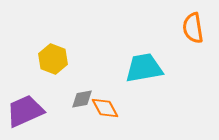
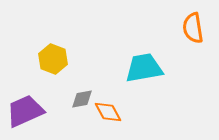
orange diamond: moved 3 px right, 4 px down
